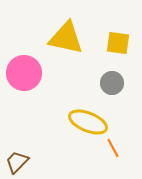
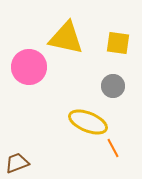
pink circle: moved 5 px right, 6 px up
gray circle: moved 1 px right, 3 px down
brown trapezoid: moved 1 px down; rotated 25 degrees clockwise
